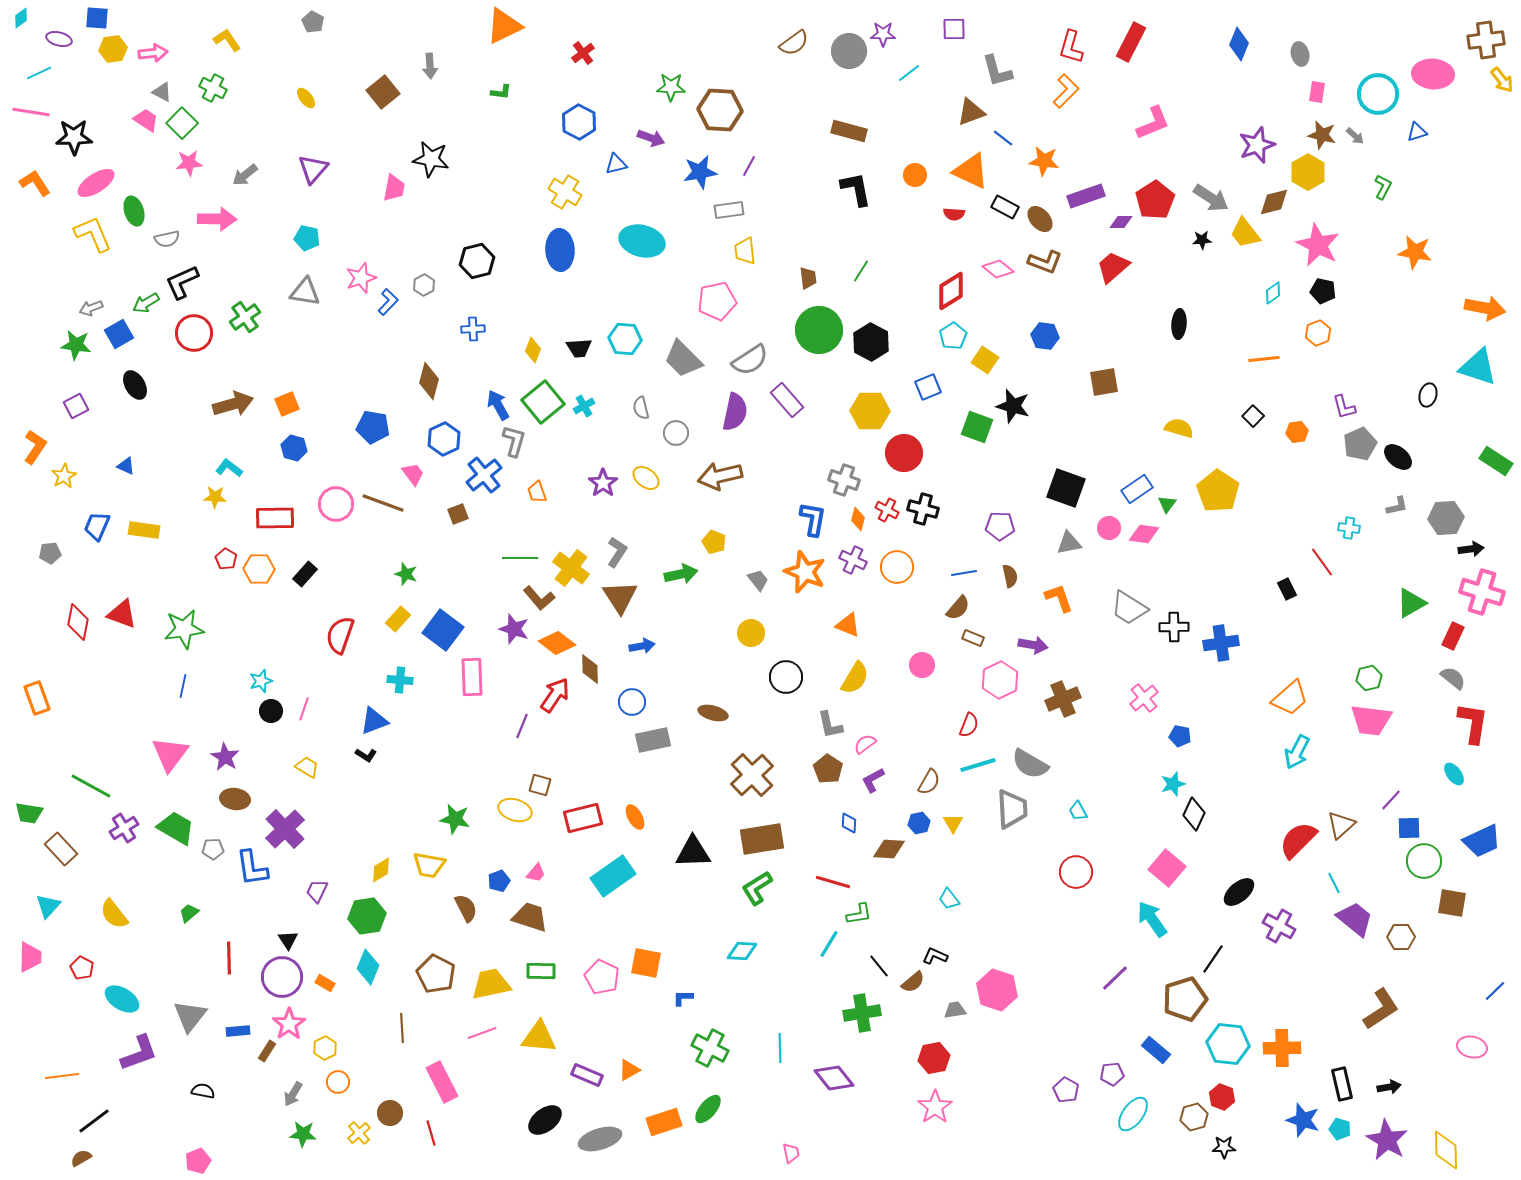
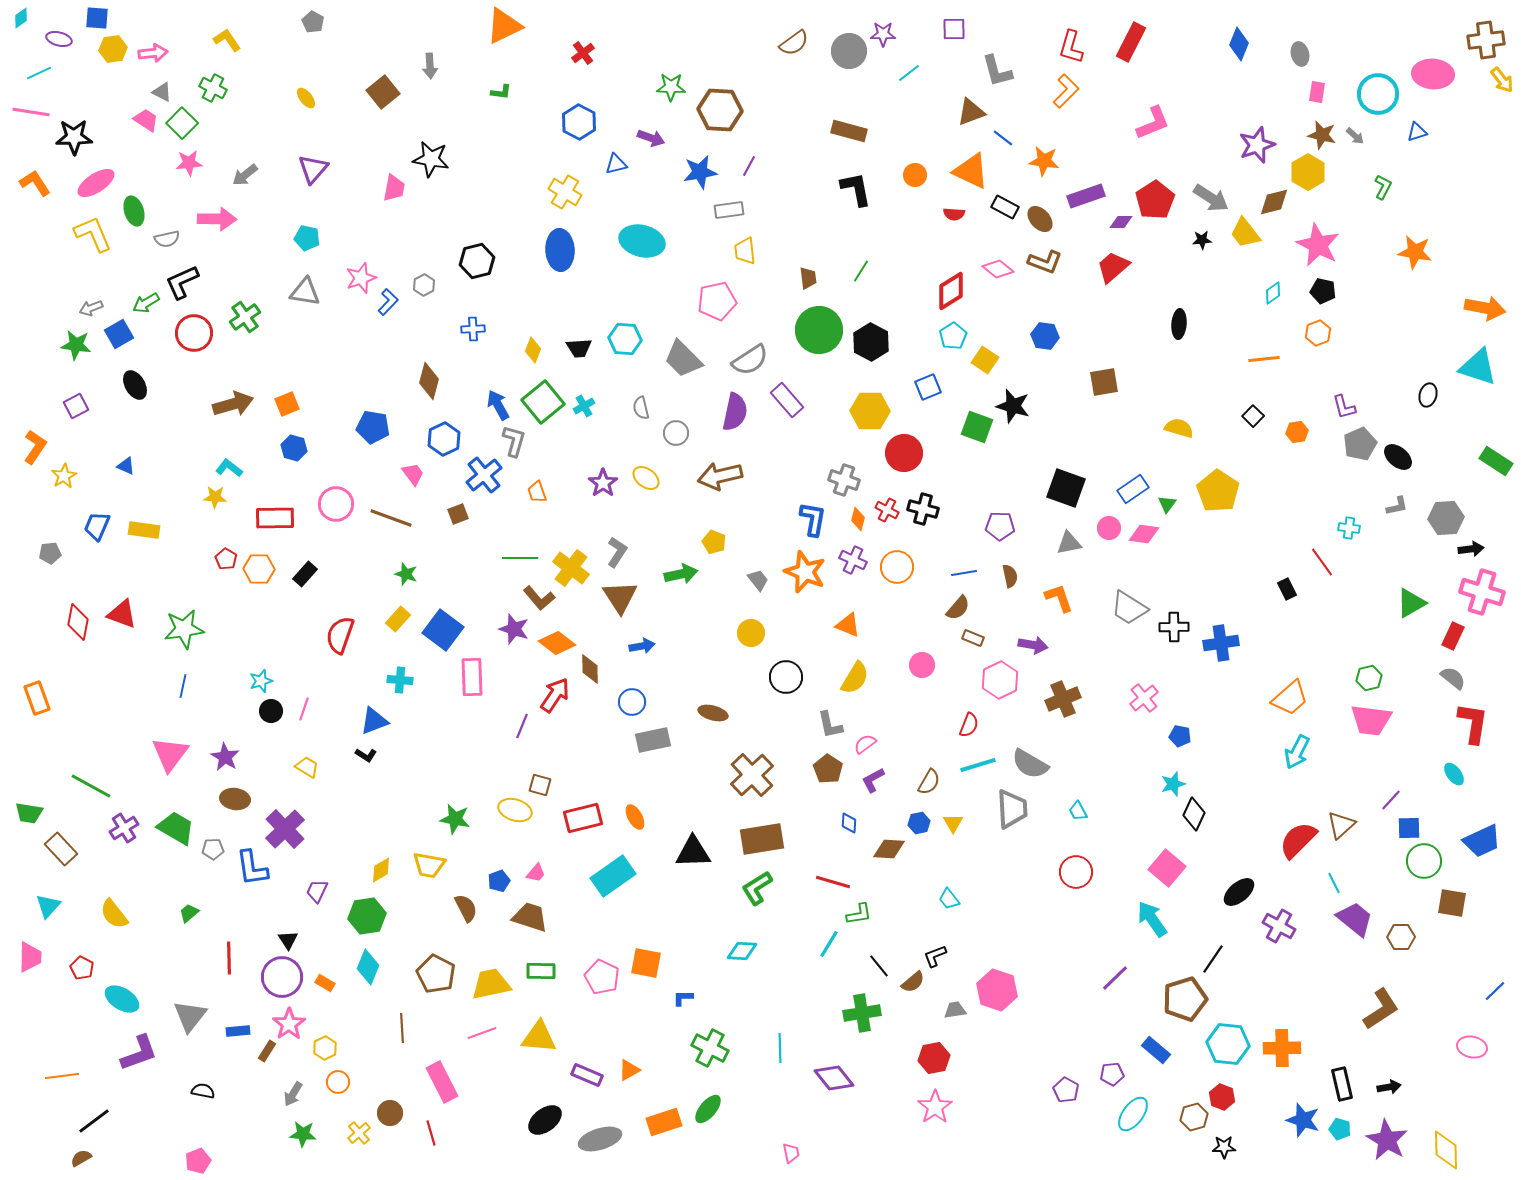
blue rectangle at (1137, 489): moved 4 px left
brown line at (383, 503): moved 8 px right, 15 px down
black L-shape at (935, 956): rotated 45 degrees counterclockwise
